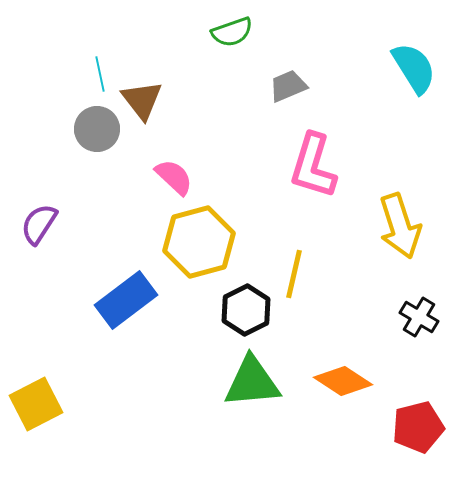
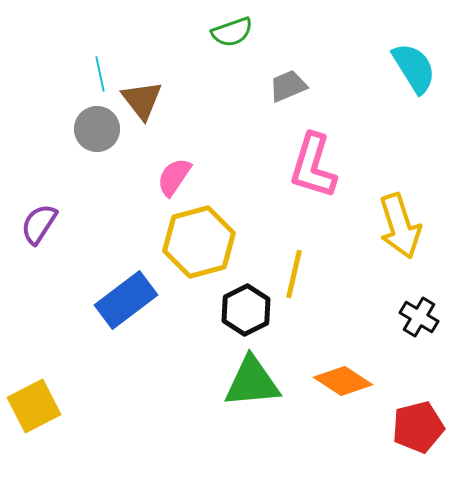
pink semicircle: rotated 99 degrees counterclockwise
yellow square: moved 2 px left, 2 px down
